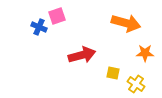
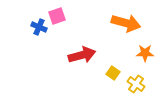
yellow square: rotated 24 degrees clockwise
